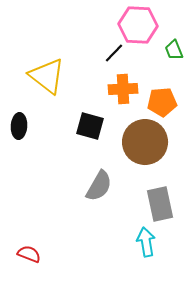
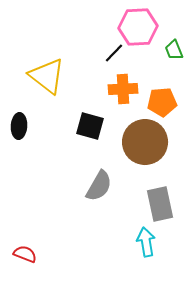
pink hexagon: moved 2 px down; rotated 6 degrees counterclockwise
red semicircle: moved 4 px left
